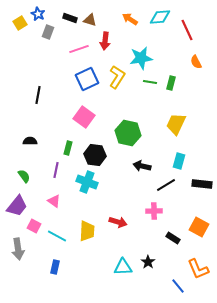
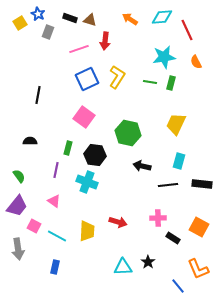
cyan diamond at (160, 17): moved 2 px right
cyan star at (141, 58): moved 23 px right, 1 px up
green semicircle at (24, 176): moved 5 px left
black line at (166, 185): moved 2 px right; rotated 24 degrees clockwise
pink cross at (154, 211): moved 4 px right, 7 px down
